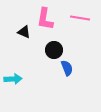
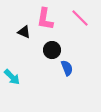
pink line: rotated 36 degrees clockwise
black circle: moved 2 px left
cyan arrow: moved 1 px left, 2 px up; rotated 48 degrees clockwise
